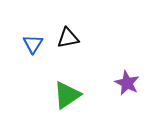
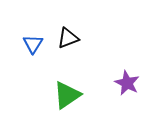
black triangle: rotated 10 degrees counterclockwise
